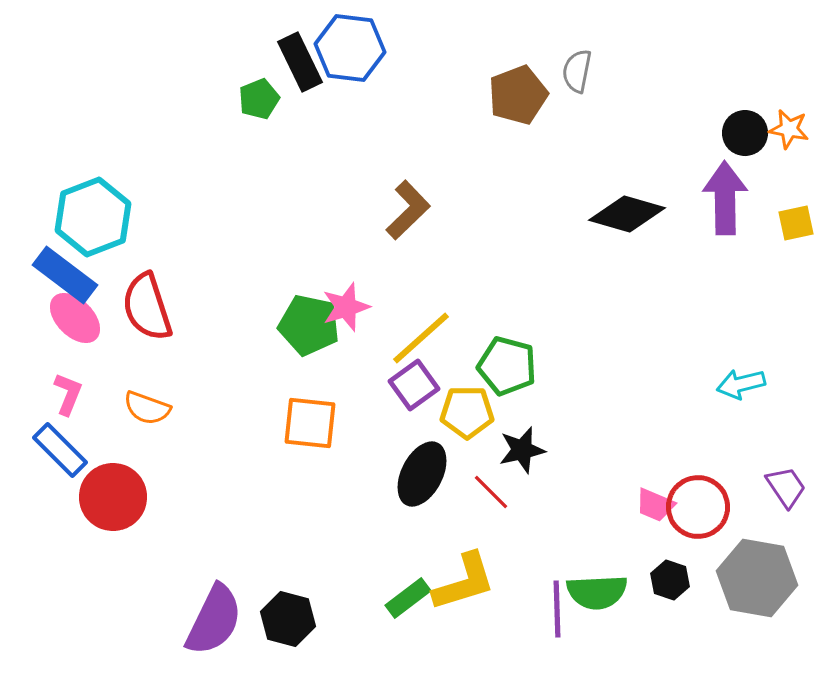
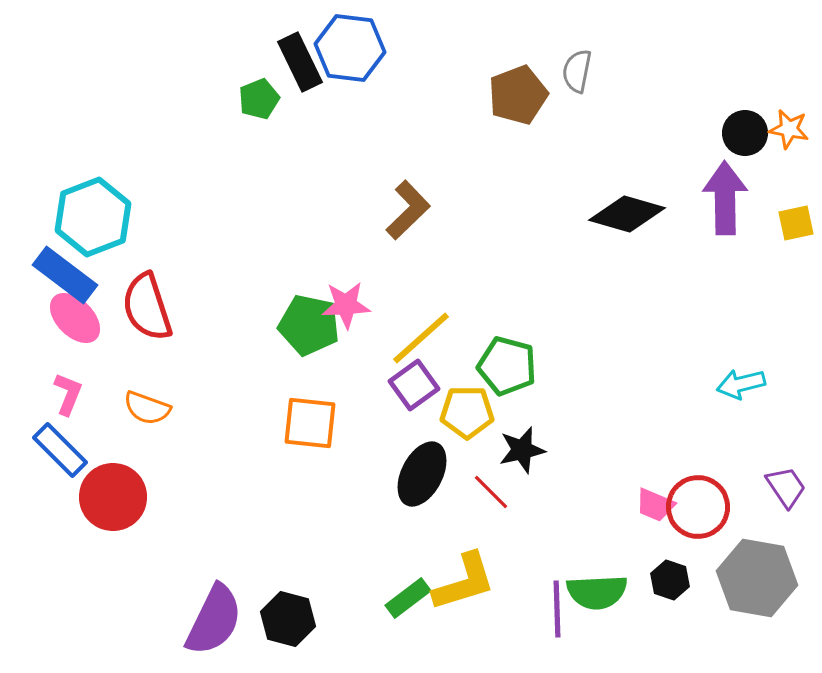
pink star at (346, 307): moved 2 px up; rotated 15 degrees clockwise
